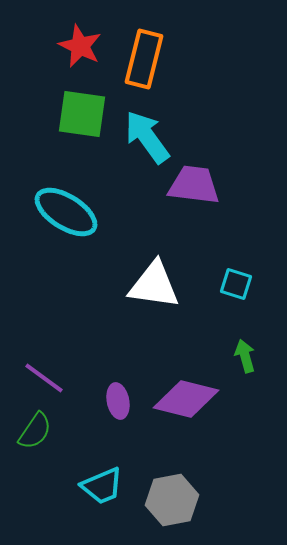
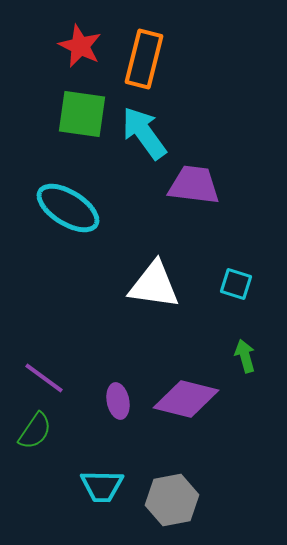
cyan arrow: moved 3 px left, 4 px up
cyan ellipse: moved 2 px right, 4 px up
cyan trapezoid: rotated 24 degrees clockwise
